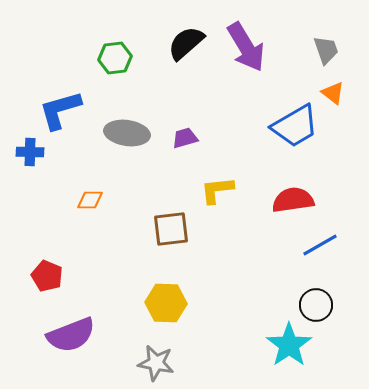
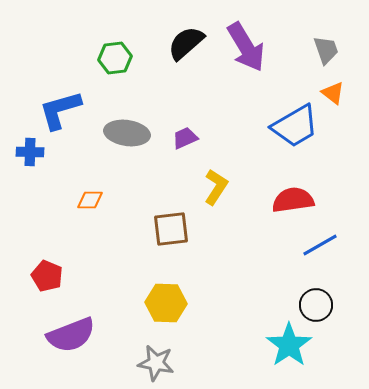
purple trapezoid: rotated 8 degrees counterclockwise
yellow L-shape: moved 1 px left, 3 px up; rotated 129 degrees clockwise
